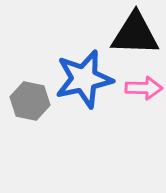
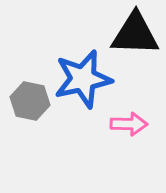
blue star: moved 1 px left
pink arrow: moved 15 px left, 36 px down
